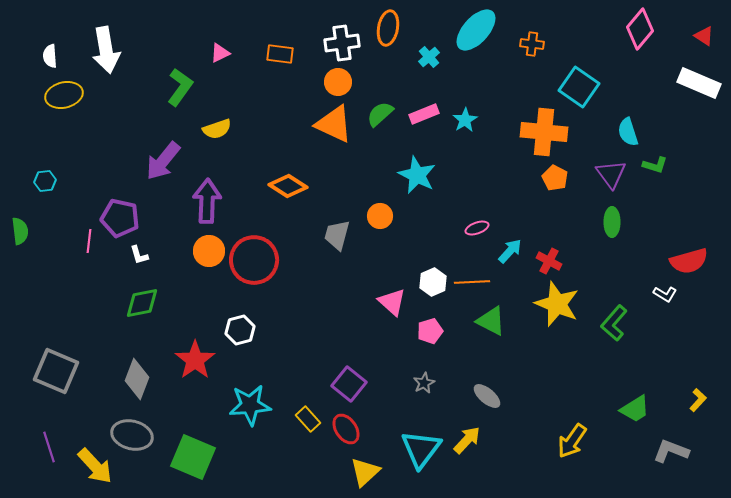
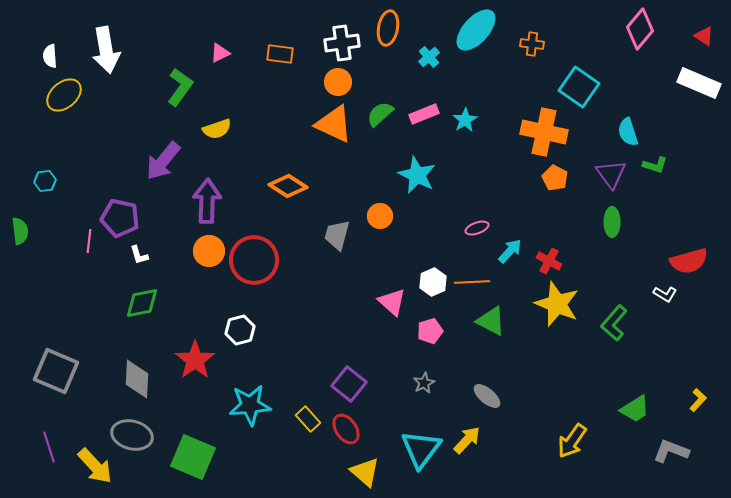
yellow ellipse at (64, 95): rotated 27 degrees counterclockwise
orange cross at (544, 132): rotated 6 degrees clockwise
gray diamond at (137, 379): rotated 18 degrees counterclockwise
yellow triangle at (365, 472): rotated 36 degrees counterclockwise
